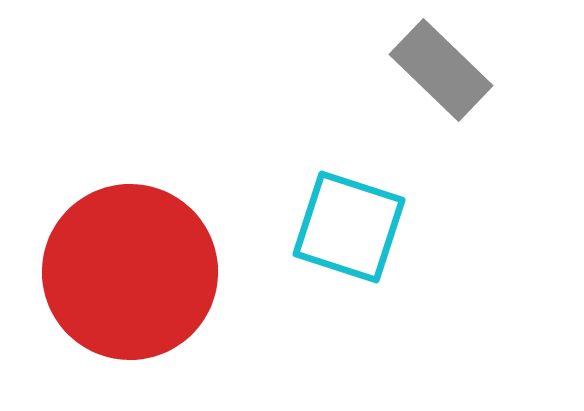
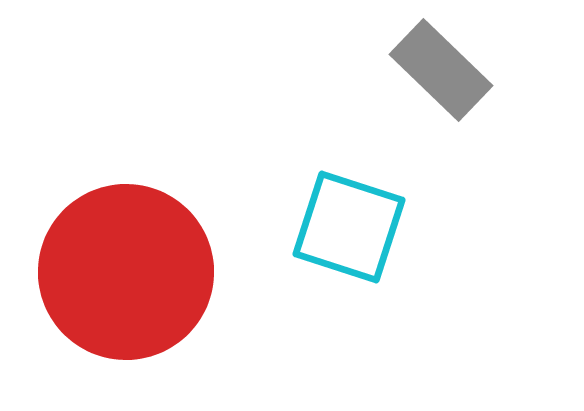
red circle: moved 4 px left
